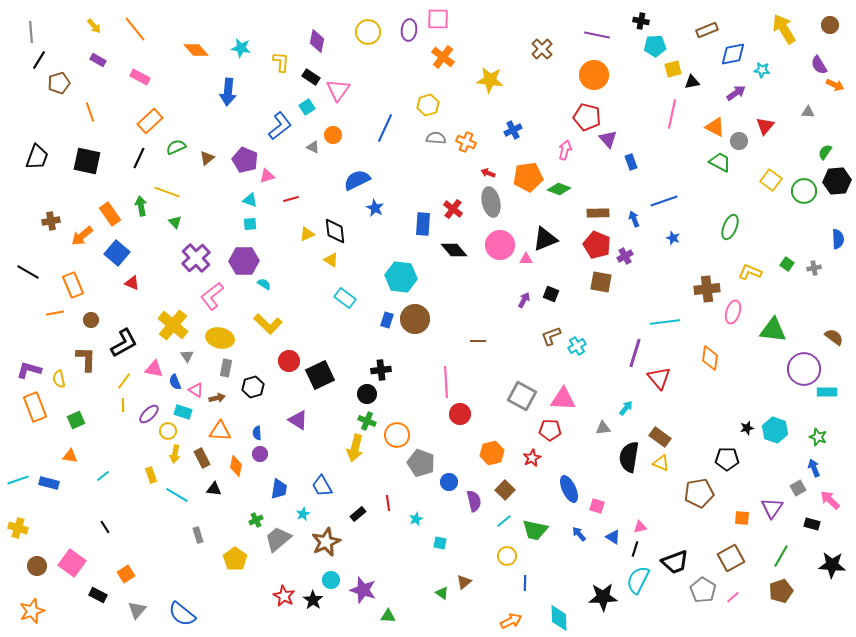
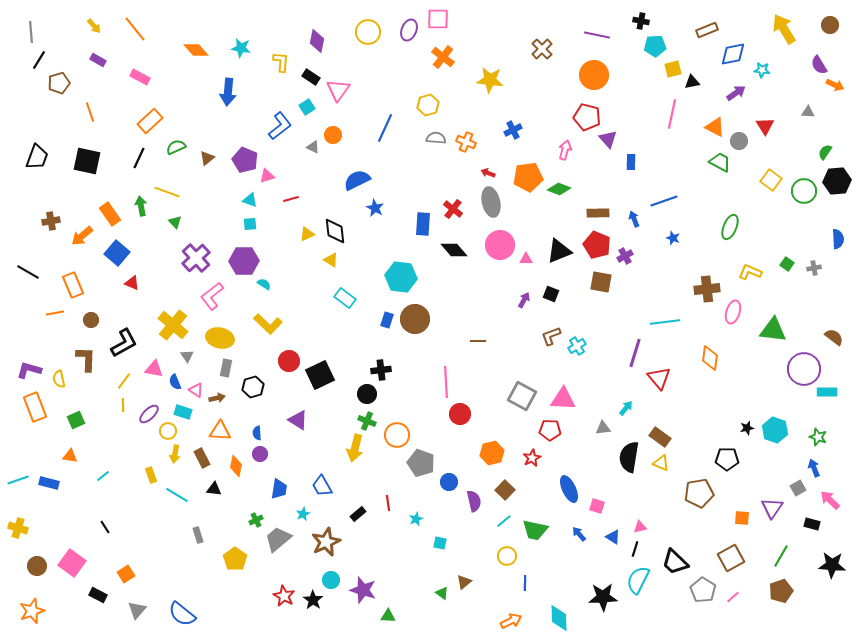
purple ellipse at (409, 30): rotated 15 degrees clockwise
red triangle at (765, 126): rotated 12 degrees counterclockwise
blue rectangle at (631, 162): rotated 21 degrees clockwise
black triangle at (545, 239): moved 14 px right, 12 px down
black trapezoid at (675, 562): rotated 64 degrees clockwise
